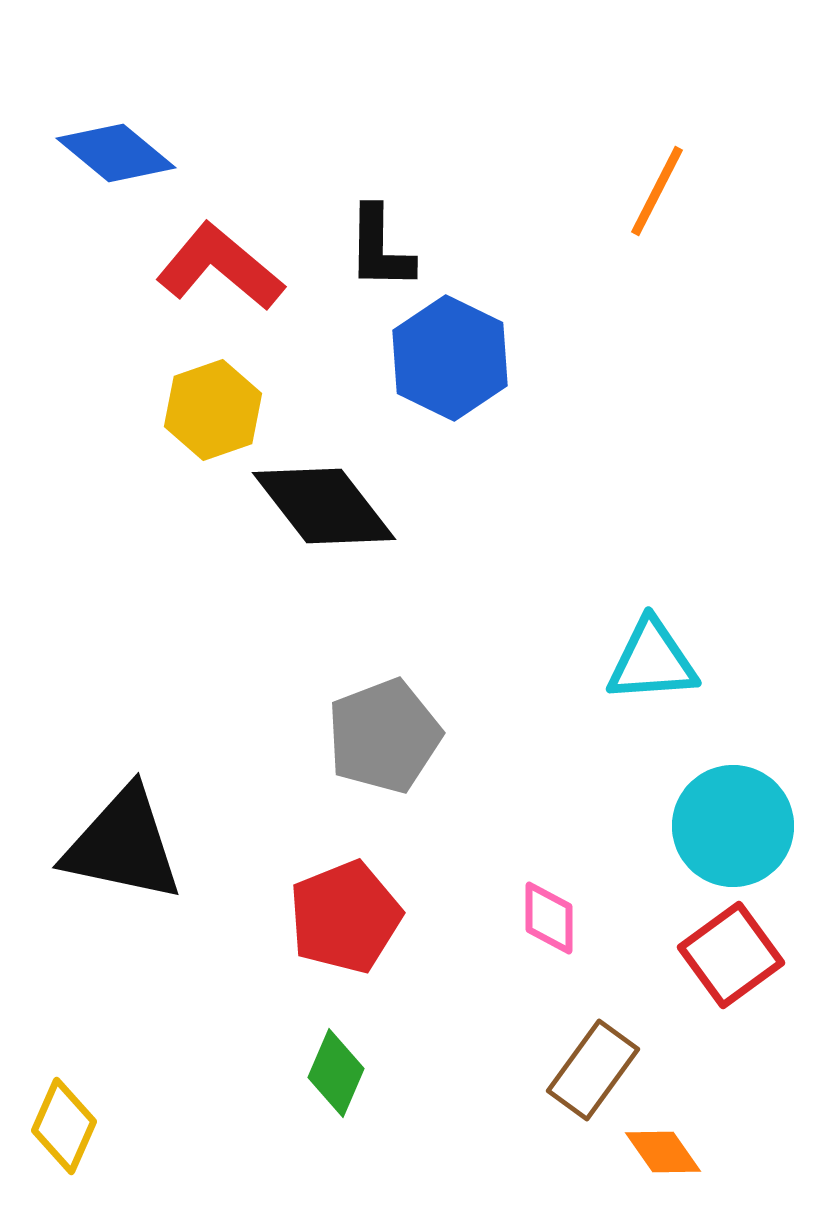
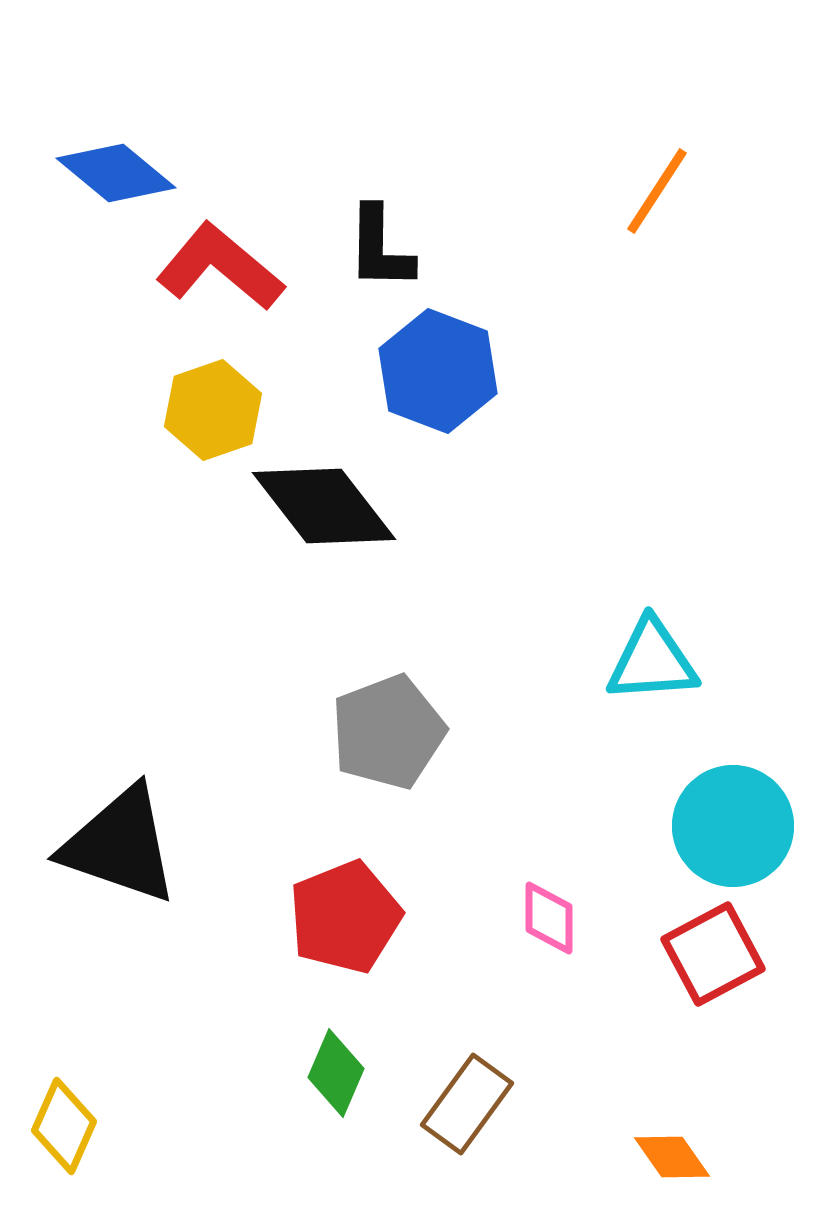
blue diamond: moved 20 px down
orange line: rotated 6 degrees clockwise
blue hexagon: moved 12 px left, 13 px down; rotated 5 degrees counterclockwise
gray pentagon: moved 4 px right, 4 px up
black triangle: moved 3 px left; rotated 7 degrees clockwise
red square: moved 18 px left, 1 px up; rotated 8 degrees clockwise
brown rectangle: moved 126 px left, 34 px down
orange diamond: moved 9 px right, 5 px down
